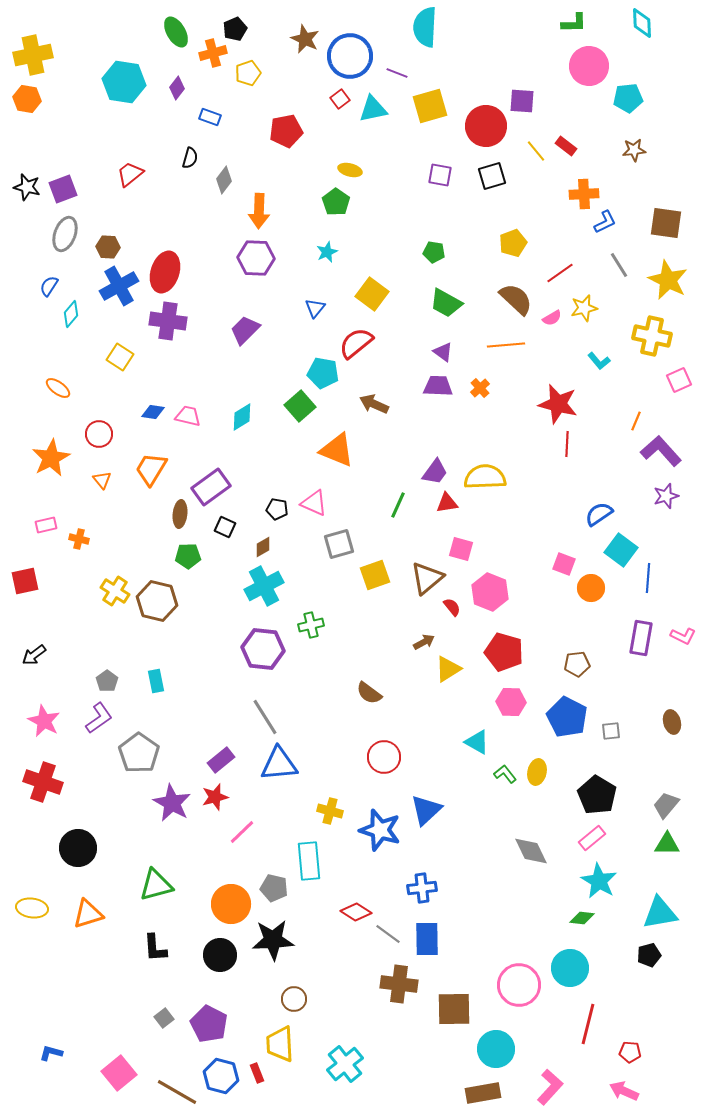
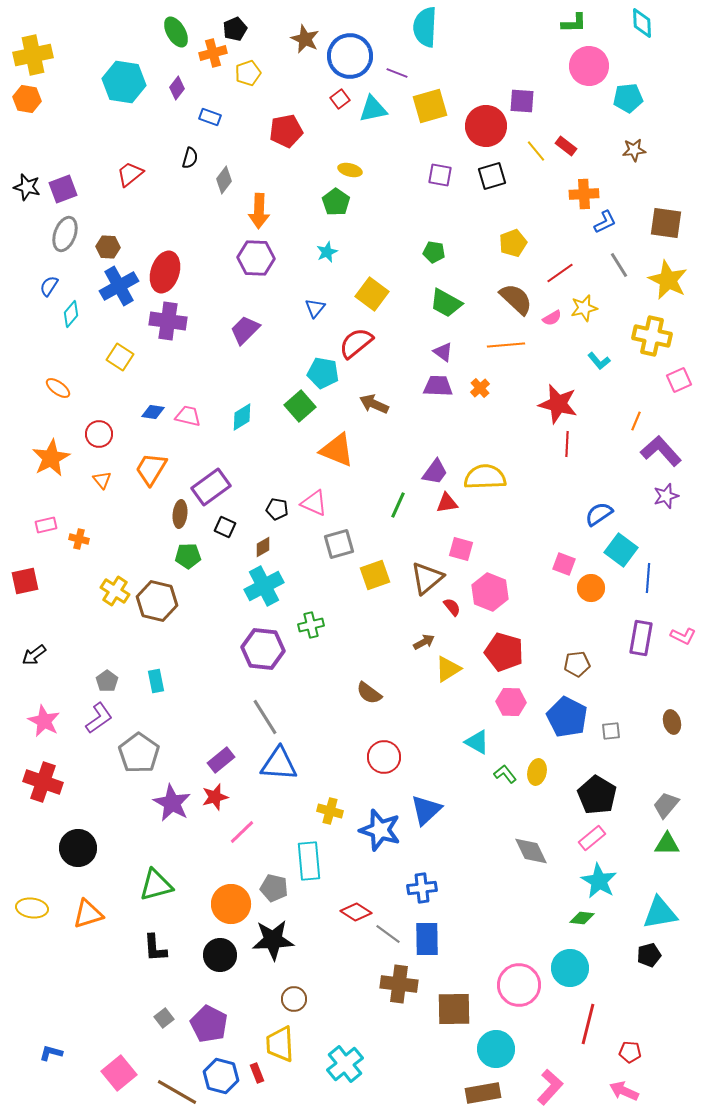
blue triangle at (279, 764): rotated 9 degrees clockwise
